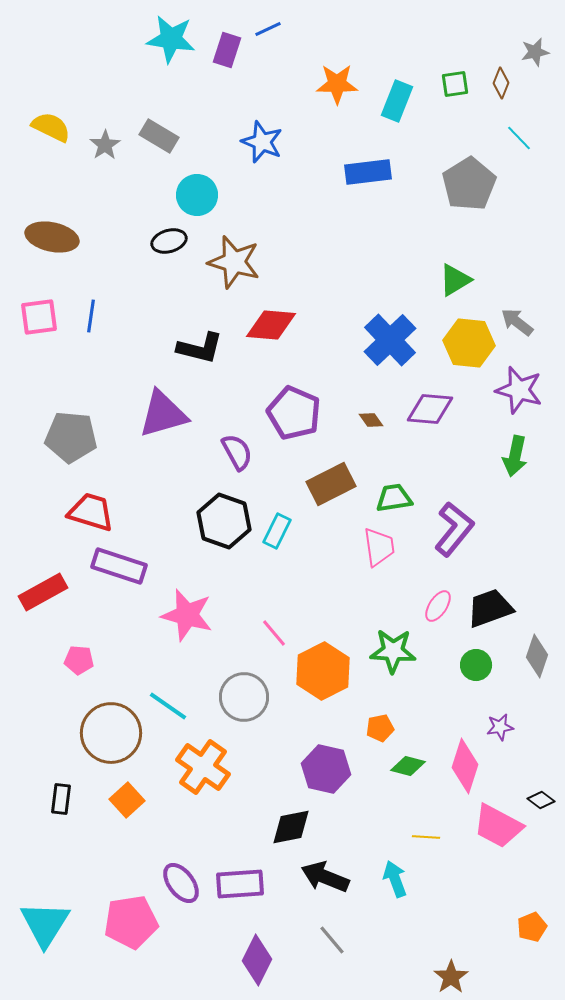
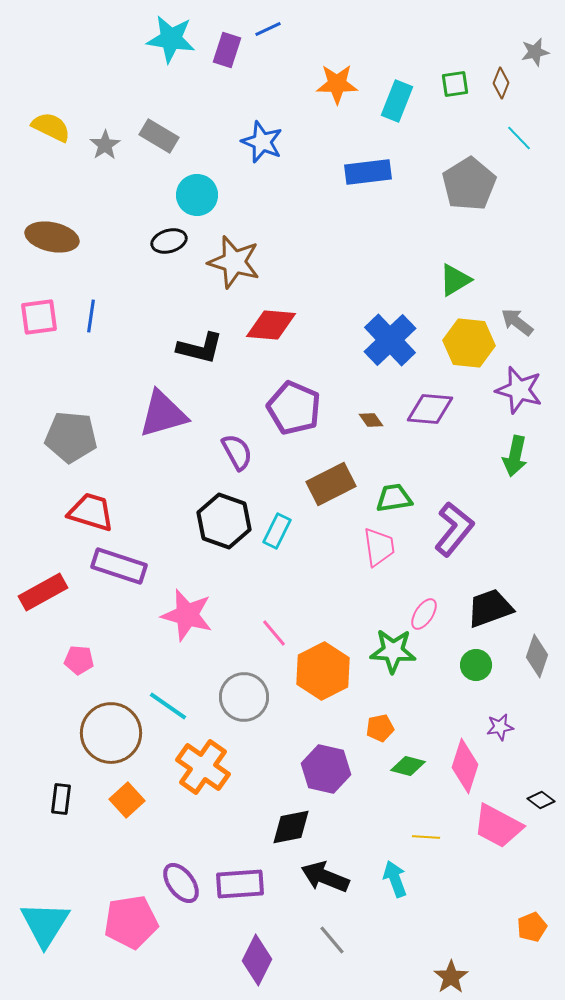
purple pentagon at (294, 413): moved 5 px up
pink ellipse at (438, 606): moved 14 px left, 8 px down
